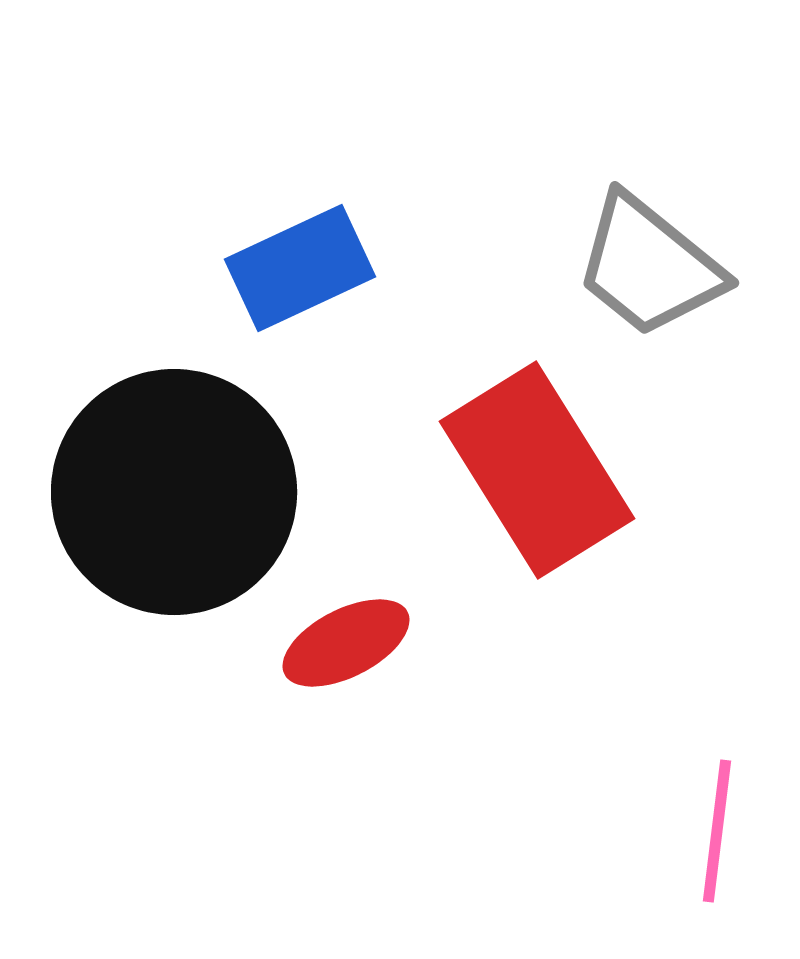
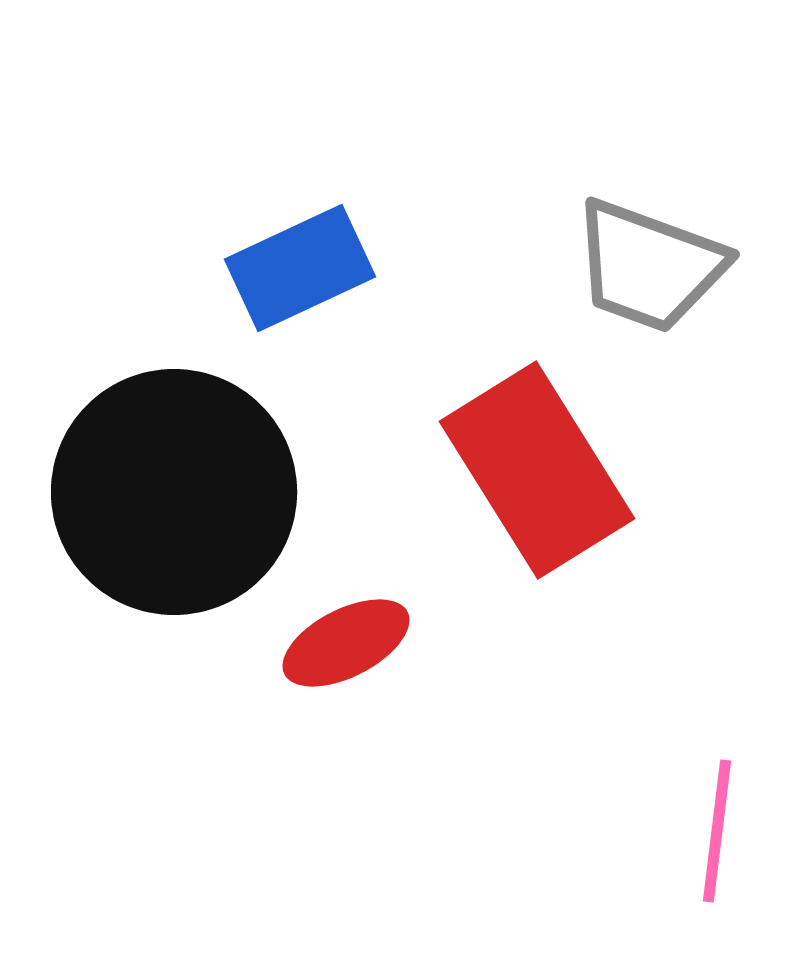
gray trapezoid: rotated 19 degrees counterclockwise
